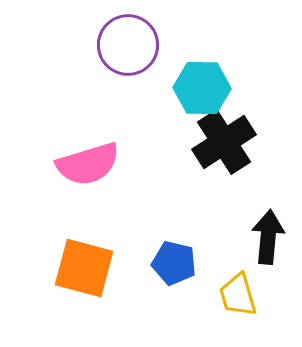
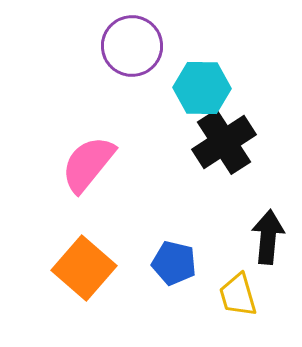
purple circle: moved 4 px right, 1 px down
pink semicircle: rotated 146 degrees clockwise
orange square: rotated 26 degrees clockwise
